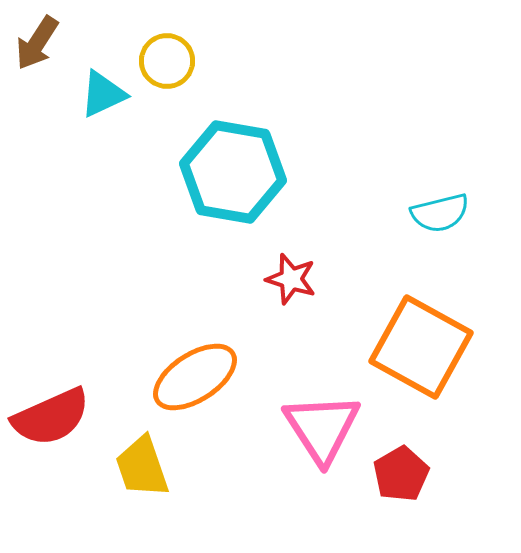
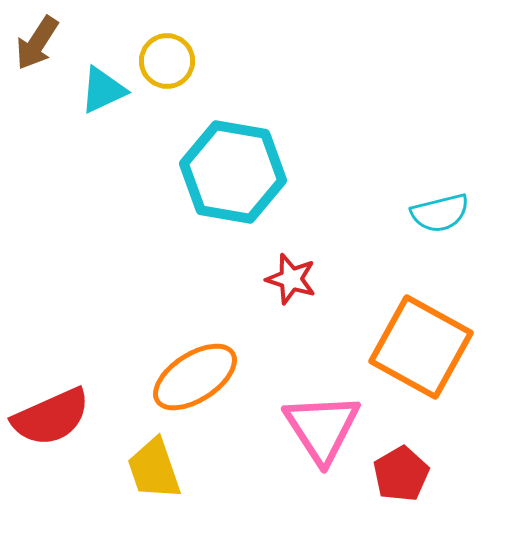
cyan triangle: moved 4 px up
yellow trapezoid: moved 12 px right, 2 px down
